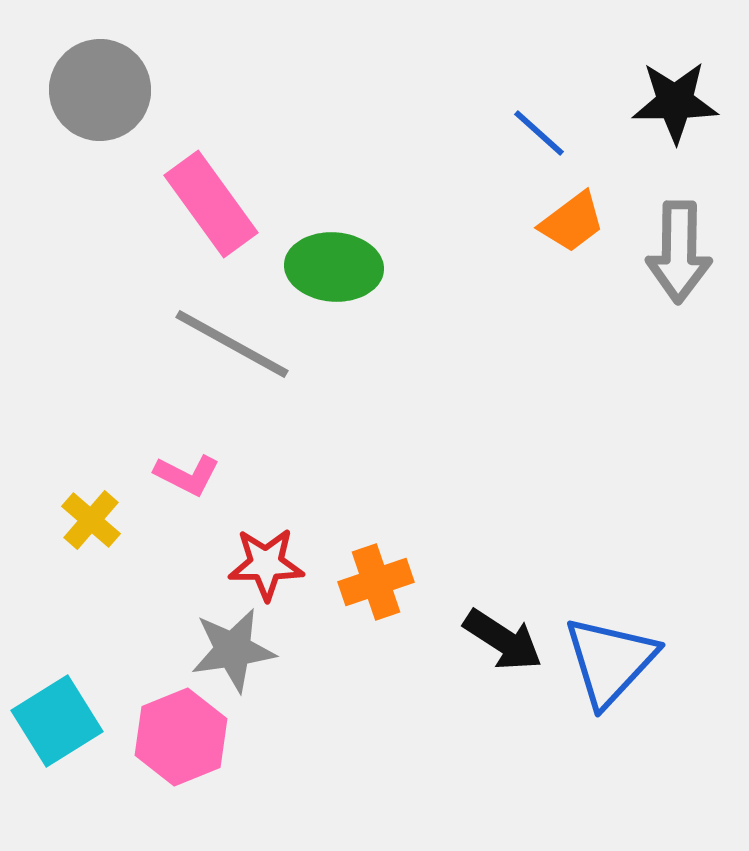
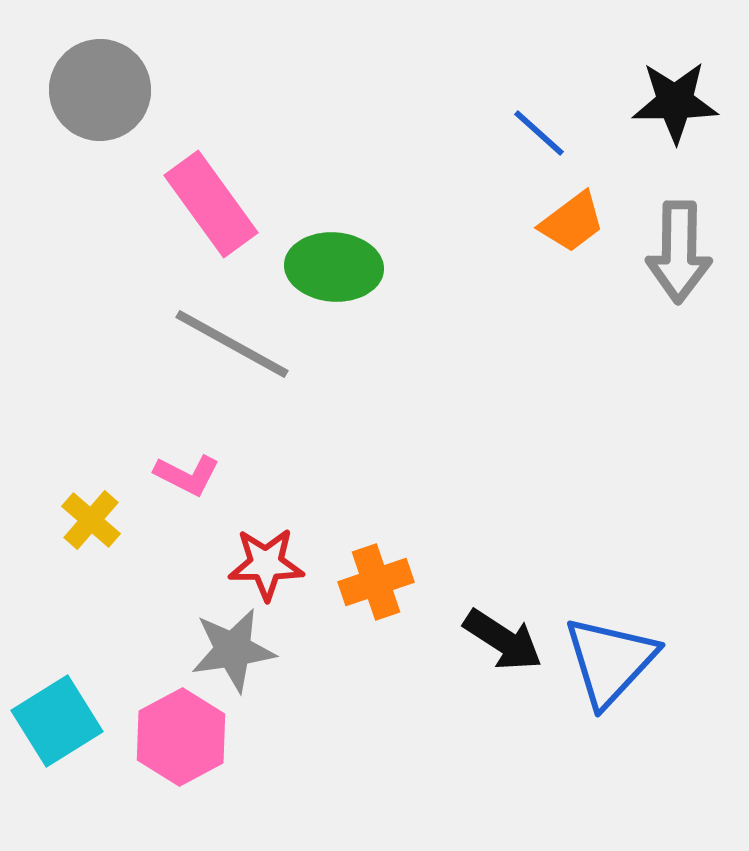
pink hexagon: rotated 6 degrees counterclockwise
